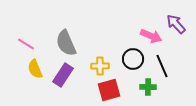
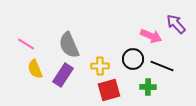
gray semicircle: moved 3 px right, 2 px down
black line: rotated 45 degrees counterclockwise
